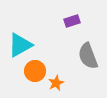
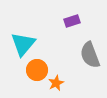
cyan triangle: moved 3 px right, 1 px up; rotated 20 degrees counterclockwise
gray semicircle: moved 2 px right, 1 px up
orange circle: moved 2 px right, 1 px up
